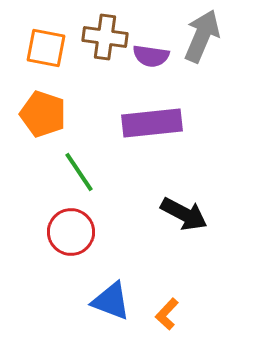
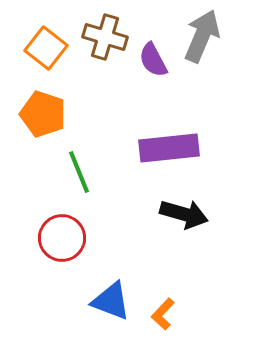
brown cross: rotated 9 degrees clockwise
orange square: rotated 27 degrees clockwise
purple semicircle: moved 2 px right, 4 px down; rotated 54 degrees clockwise
purple rectangle: moved 17 px right, 25 px down
green line: rotated 12 degrees clockwise
black arrow: rotated 12 degrees counterclockwise
red circle: moved 9 px left, 6 px down
orange L-shape: moved 4 px left
